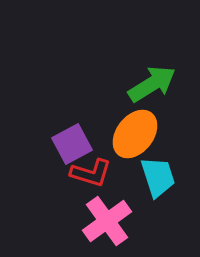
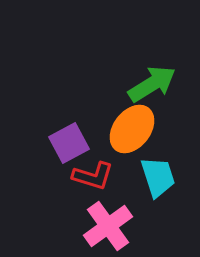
orange ellipse: moved 3 px left, 5 px up
purple square: moved 3 px left, 1 px up
red L-shape: moved 2 px right, 3 px down
pink cross: moved 1 px right, 5 px down
